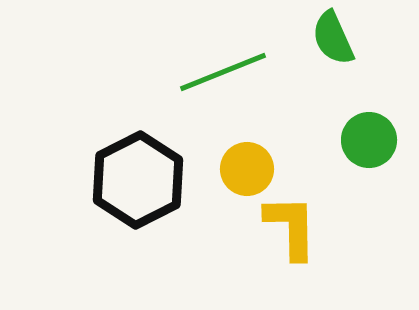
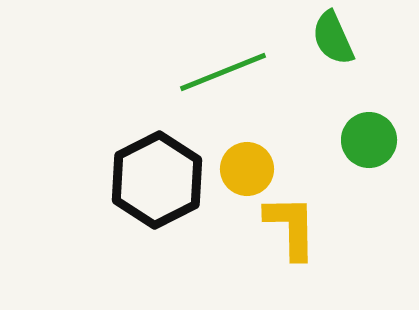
black hexagon: moved 19 px right
